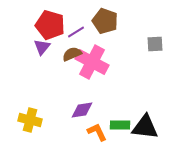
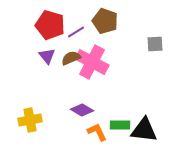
purple triangle: moved 5 px right, 9 px down; rotated 18 degrees counterclockwise
brown semicircle: moved 1 px left, 4 px down
purple diamond: rotated 40 degrees clockwise
yellow cross: rotated 25 degrees counterclockwise
black triangle: moved 1 px left, 3 px down
